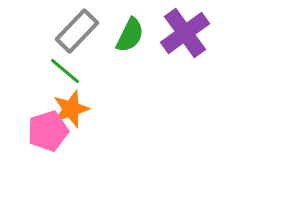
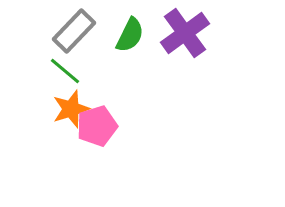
gray rectangle: moved 3 px left
pink pentagon: moved 49 px right, 5 px up
